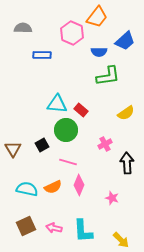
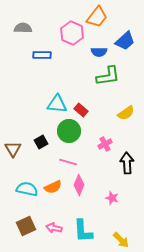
green circle: moved 3 px right, 1 px down
black square: moved 1 px left, 3 px up
